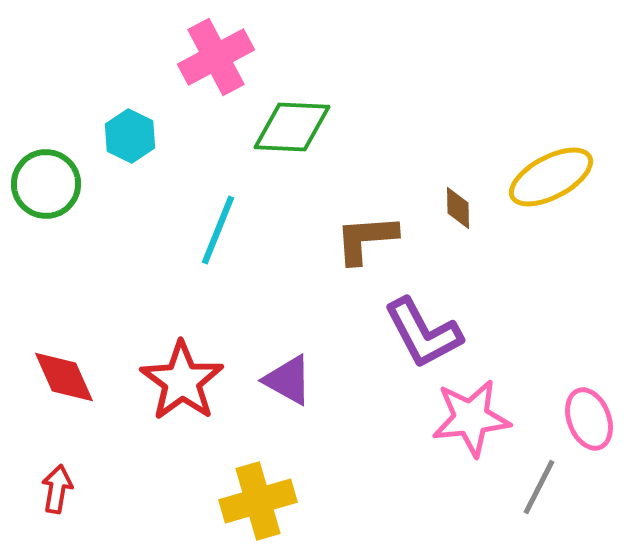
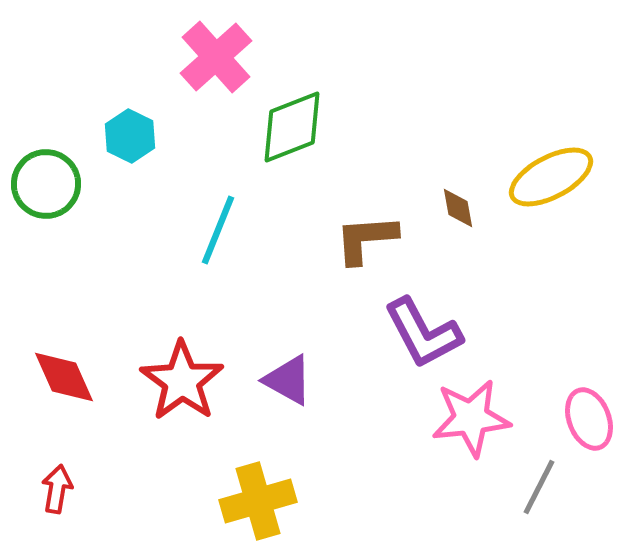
pink cross: rotated 14 degrees counterclockwise
green diamond: rotated 24 degrees counterclockwise
brown diamond: rotated 9 degrees counterclockwise
